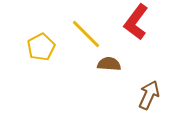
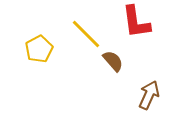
red L-shape: rotated 45 degrees counterclockwise
yellow pentagon: moved 2 px left, 2 px down
brown semicircle: moved 4 px right, 3 px up; rotated 45 degrees clockwise
